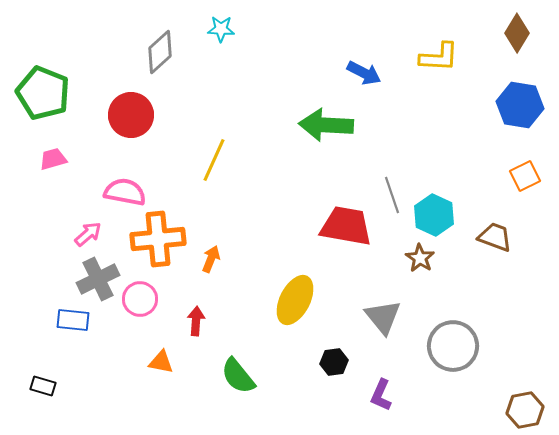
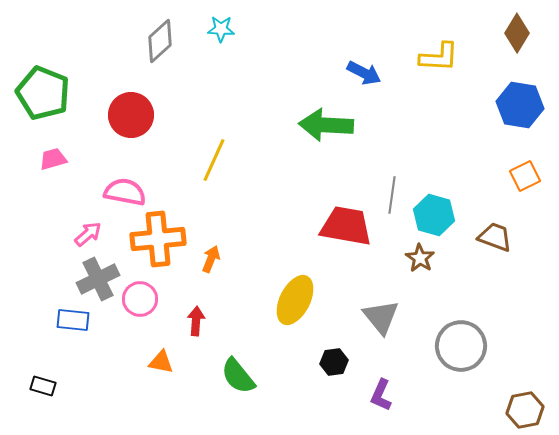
gray diamond: moved 11 px up
gray line: rotated 27 degrees clockwise
cyan hexagon: rotated 9 degrees counterclockwise
gray triangle: moved 2 px left
gray circle: moved 8 px right
